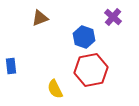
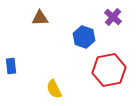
brown triangle: rotated 18 degrees clockwise
red hexagon: moved 18 px right
yellow semicircle: moved 1 px left
